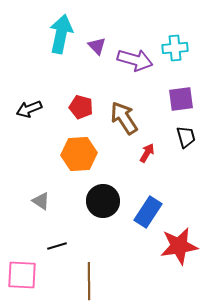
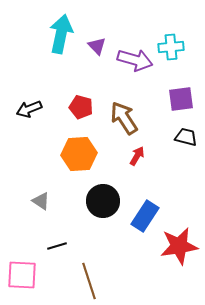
cyan cross: moved 4 px left, 1 px up
black trapezoid: rotated 60 degrees counterclockwise
red arrow: moved 10 px left, 3 px down
blue rectangle: moved 3 px left, 4 px down
brown line: rotated 18 degrees counterclockwise
